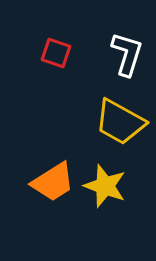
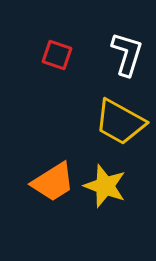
red square: moved 1 px right, 2 px down
